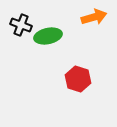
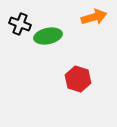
black cross: moved 1 px left, 1 px up
